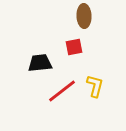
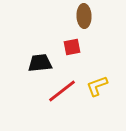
red square: moved 2 px left
yellow L-shape: moved 2 px right; rotated 125 degrees counterclockwise
